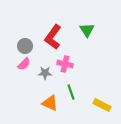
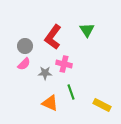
pink cross: moved 1 px left
